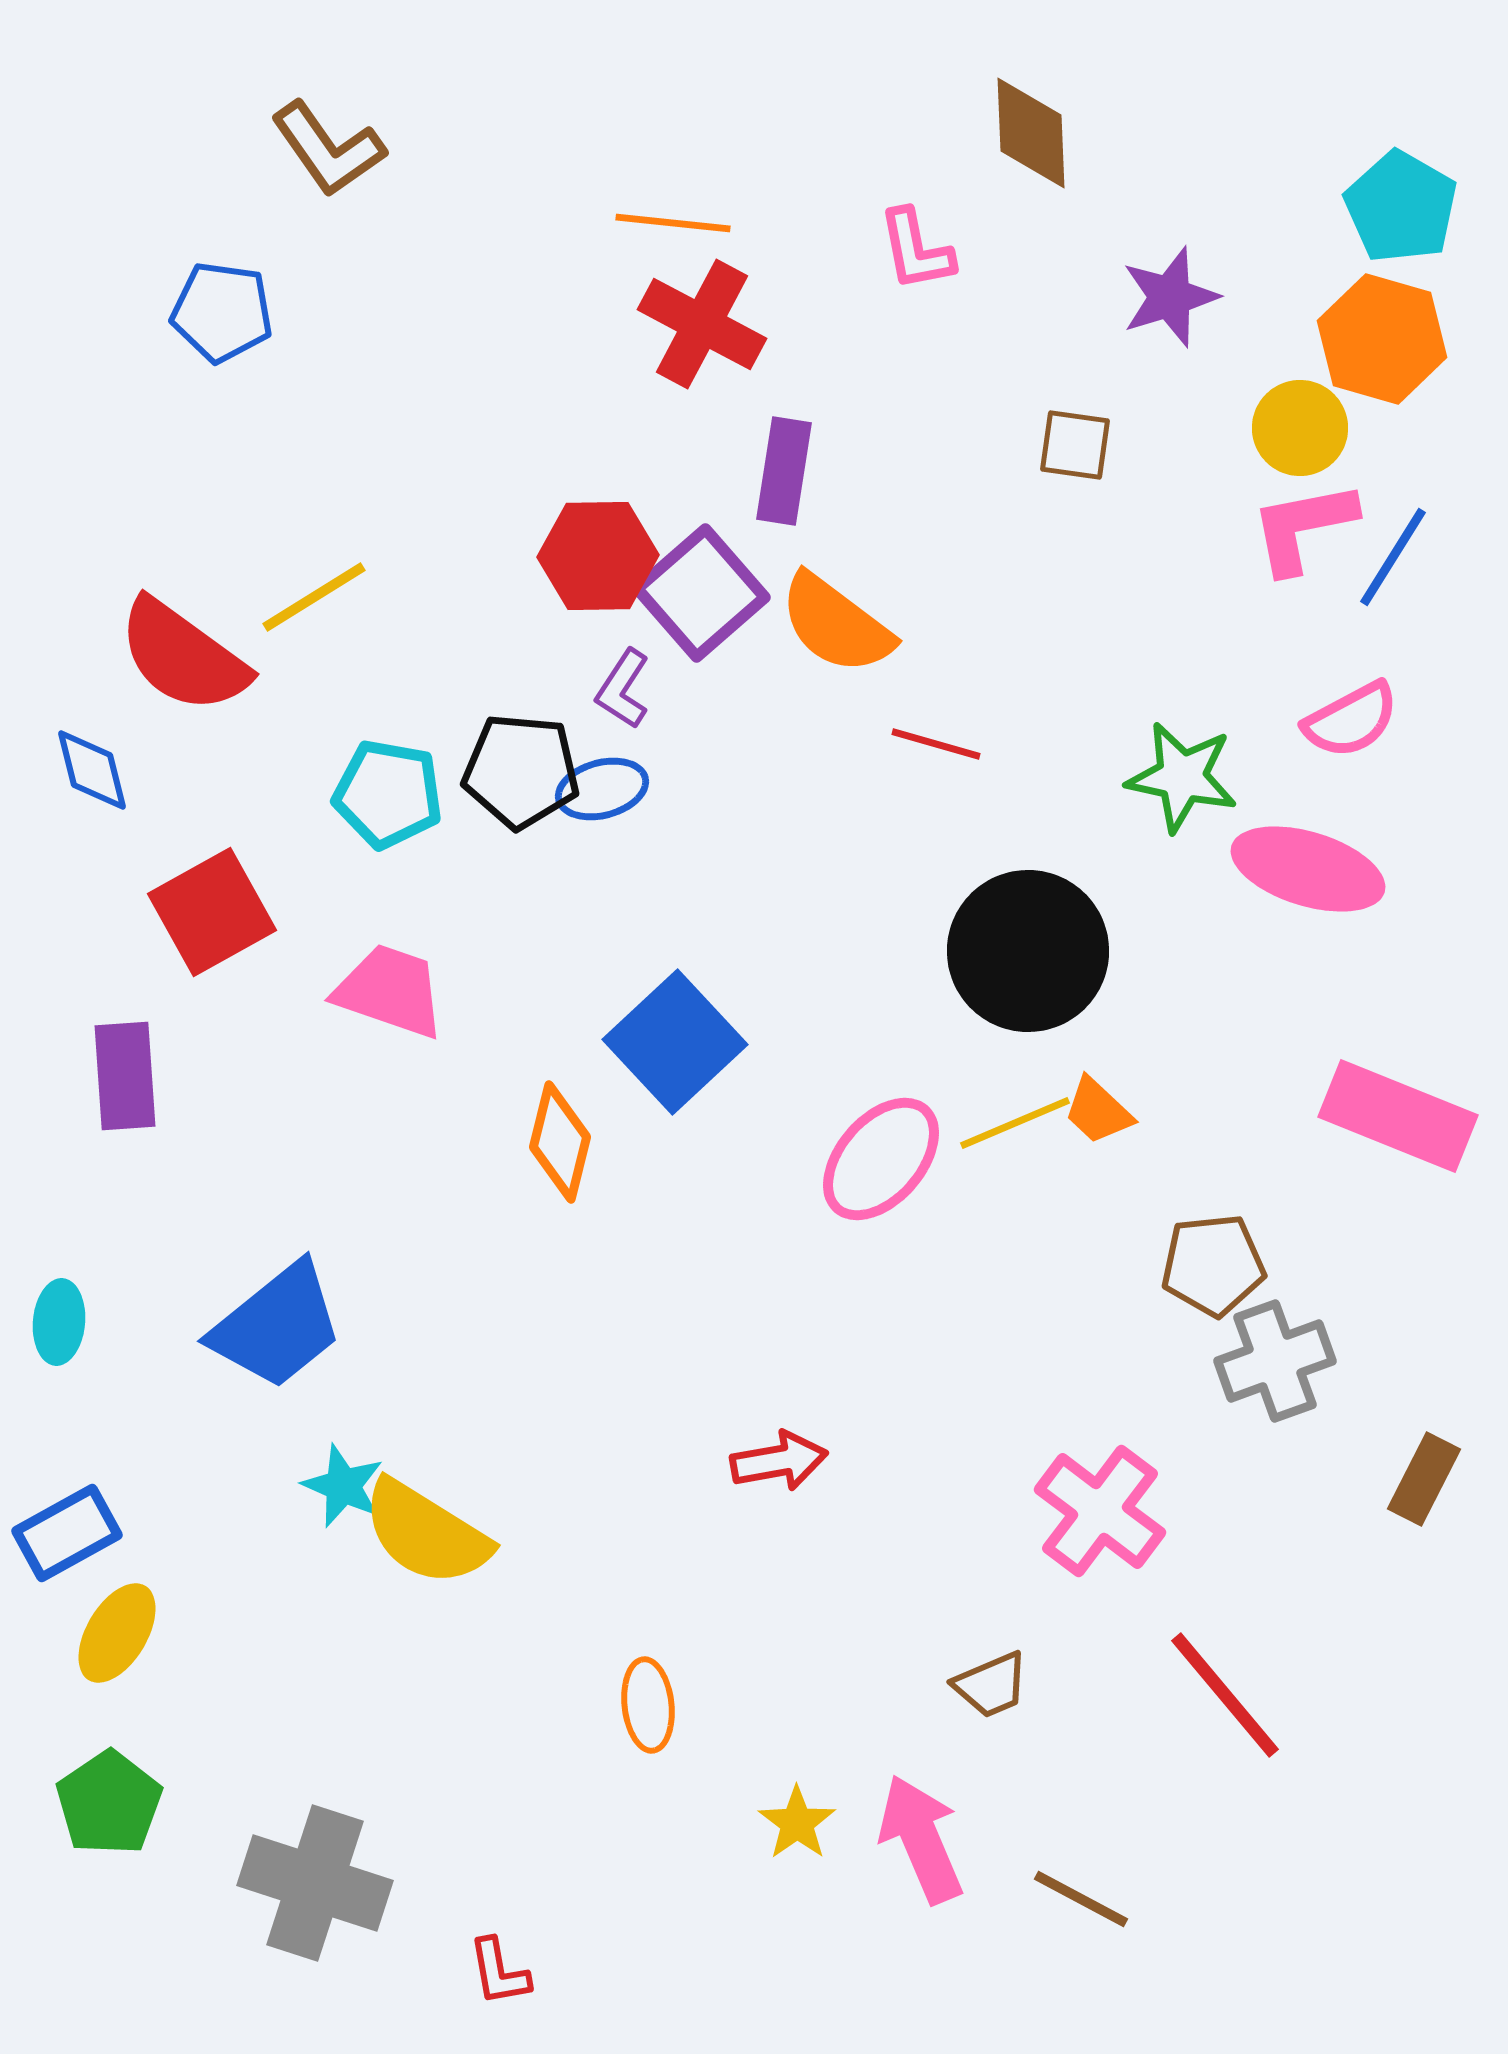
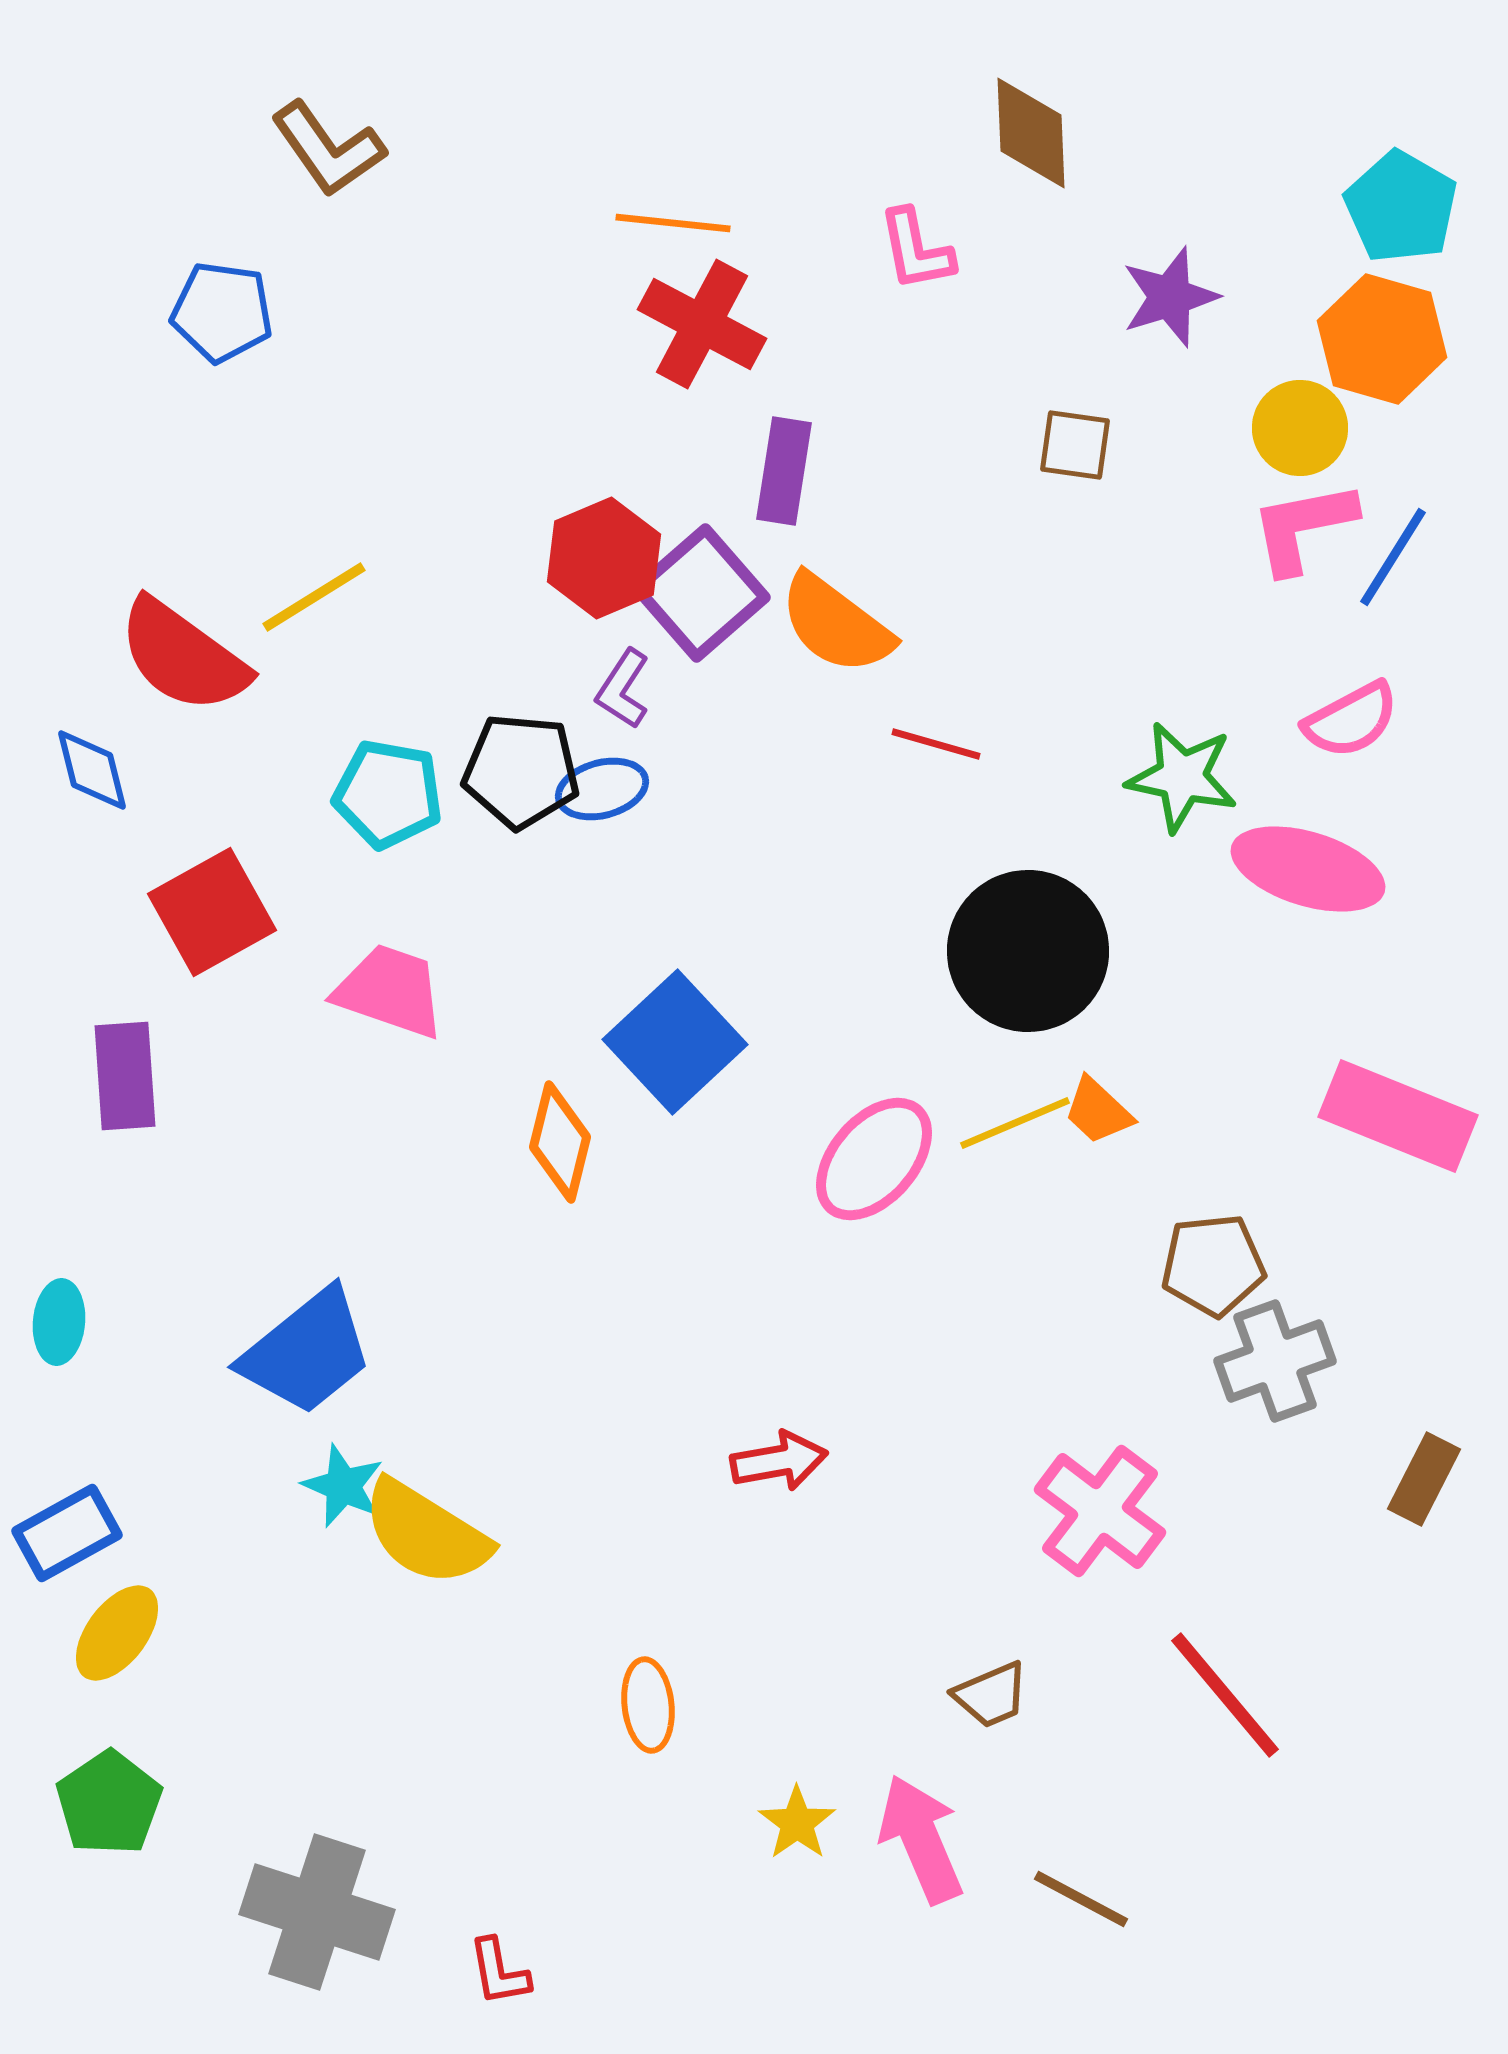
red hexagon at (598, 556): moved 6 px right, 2 px down; rotated 22 degrees counterclockwise
pink ellipse at (881, 1159): moved 7 px left
blue trapezoid at (277, 1326): moved 30 px right, 26 px down
yellow ellipse at (117, 1633): rotated 6 degrees clockwise
brown trapezoid at (991, 1685): moved 10 px down
gray cross at (315, 1883): moved 2 px right, 29 px down
